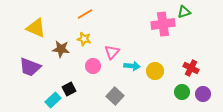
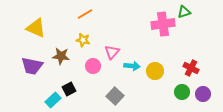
yellow star: moved 1 px left, 1 px down
brown star: moved 7 px down
purple trapezoid: moved 2 px right, 1 px up; rotated 10 degrees counterclockwise
